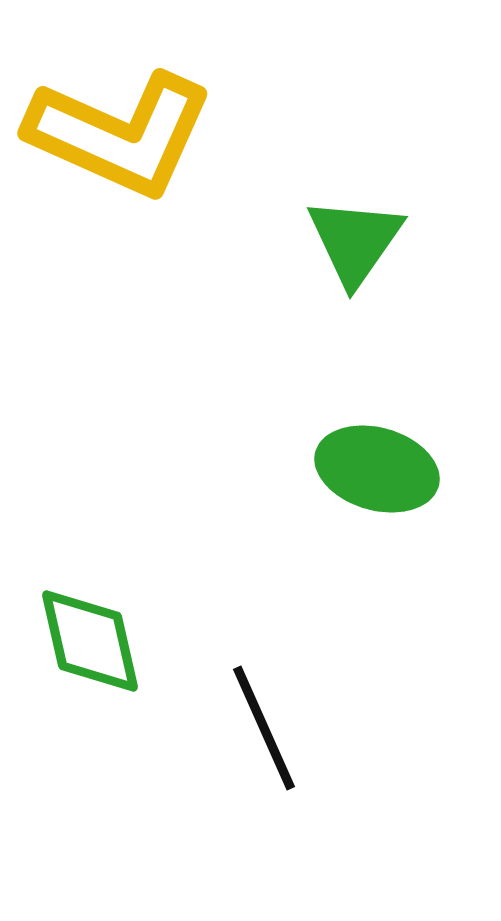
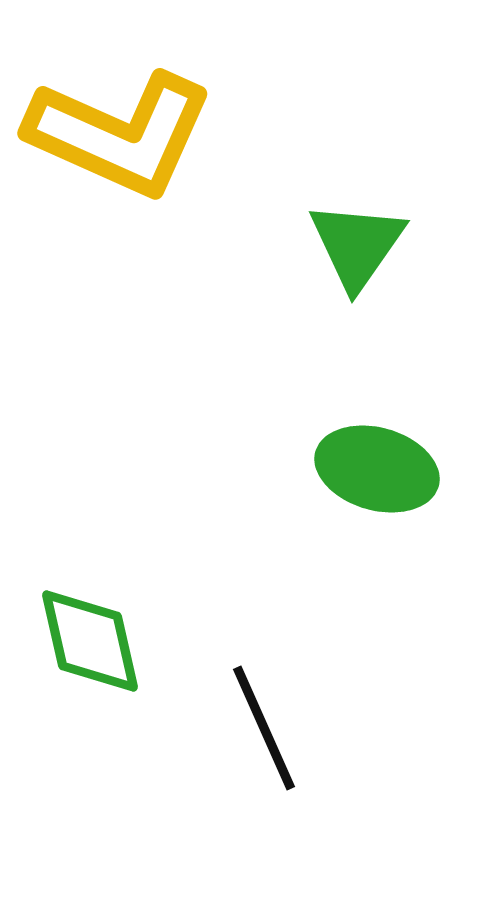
green triangle: moved 2 px right, 4 px down
